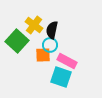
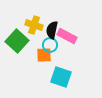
yellow cross: rotated 18 degrees counterclockwise
orange square: moved 1 px right
pink rectangle: moved 25 px up
